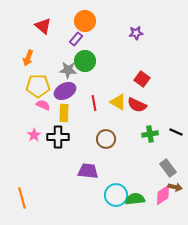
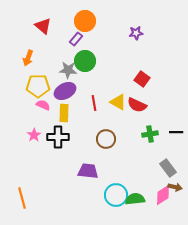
black line: rotated 24 degrees counterclockwise
